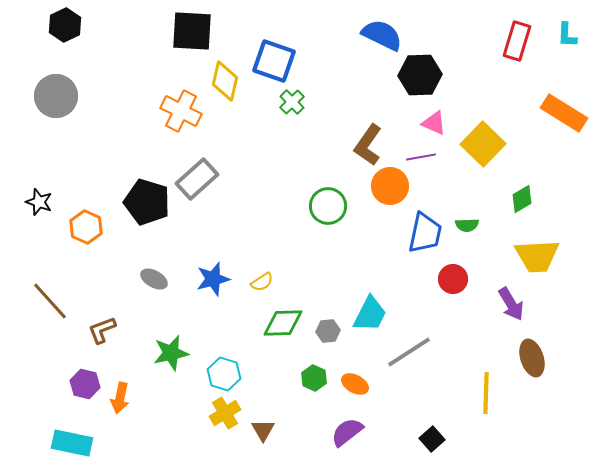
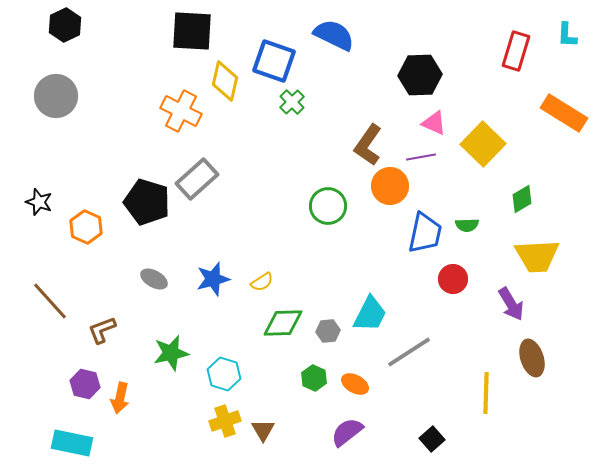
blue semicircle at (382, 35): moved 48 px left
red rectangle at (517, 41): moved 1 px left, 10 px down
yellow cross at (225, 413): moved 8 px down; rotated 12 degrees clockwise
